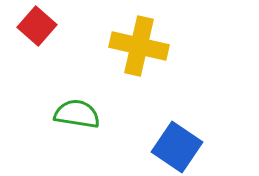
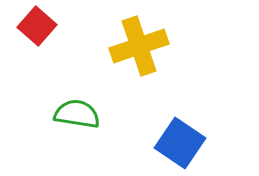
yellow cross: rotated 32 degrees counterclockwise
blue square: moved 3 px right, 4 px up
